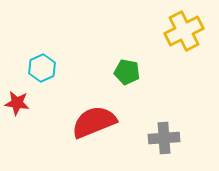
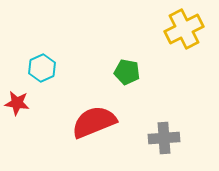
yellow cross: moved 2 px up
